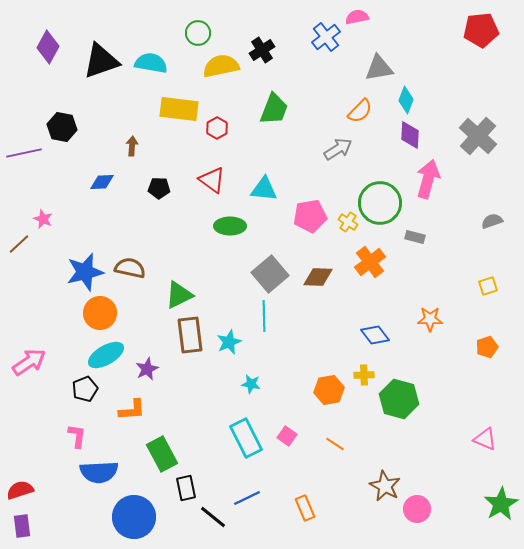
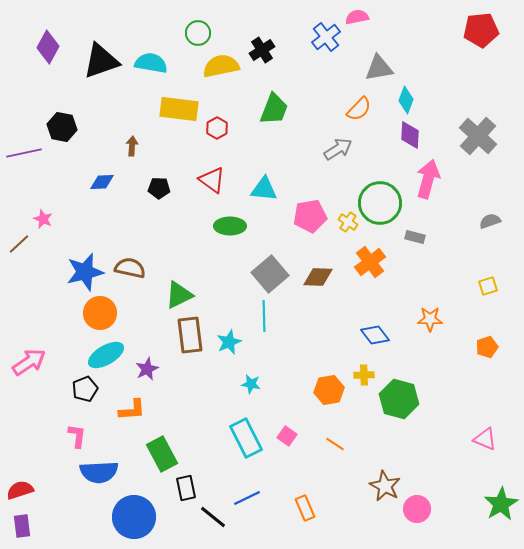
orange semicircle at (360, 111): moved 1 px left, 2 px up
gray semicircle at (492, 221): moved 2 px left
